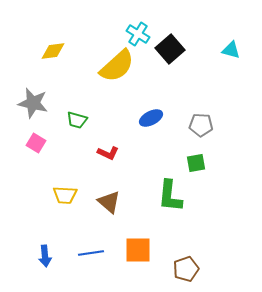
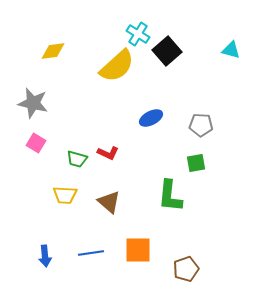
black square: moved 3 px left, 2 px down
green trapezoid: moved 39 px down
